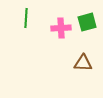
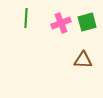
pink cross: moved 5 px up; rotated 18 degrees counterclockwise
brown triangle: moved 3 px up
